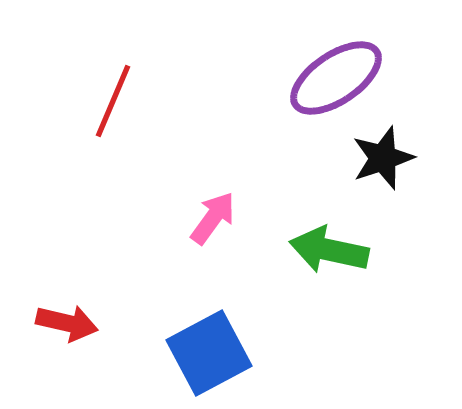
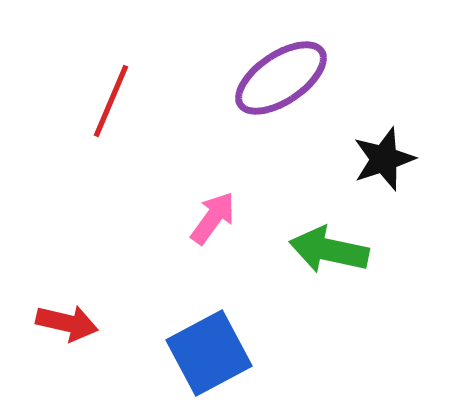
purple ellipse: moved 55 px left
red line: moved 2 px left
black star: moved 1 px right, 1 px down
